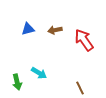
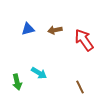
brown line: moved 1 px up
